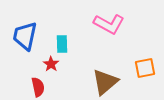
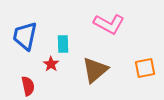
cyan rectangle: moved 1 px right
brown triangle: moved 10 px left, 12 px up
red semicircle: moved 10 px left, 1 px up
